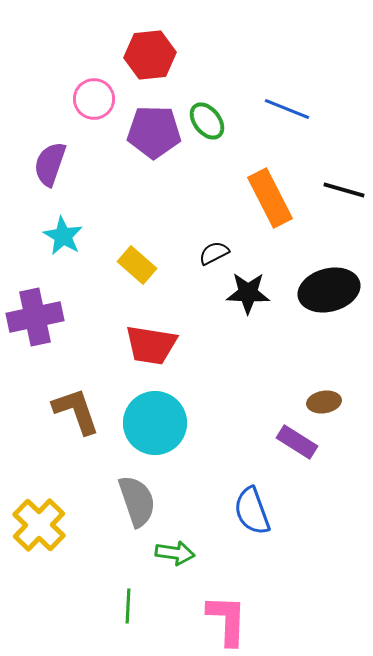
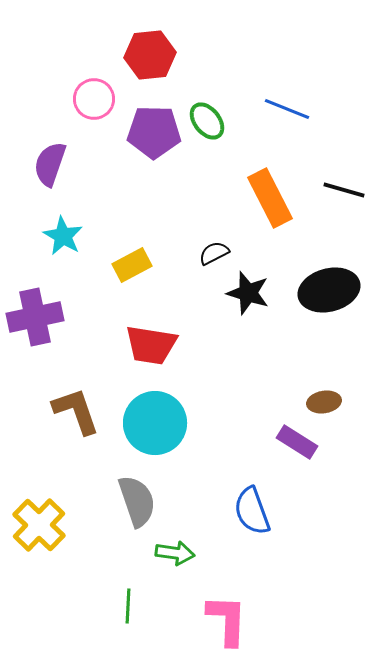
yellow rectangle: moved 5 px left; rotated 69 degrees counterclockwise
black star: rotated 15 degrees clockwise
